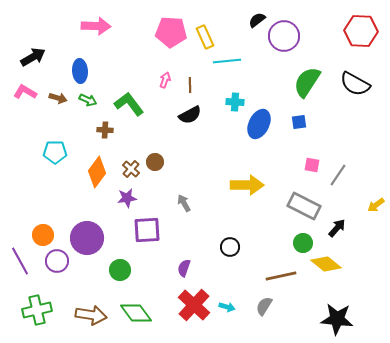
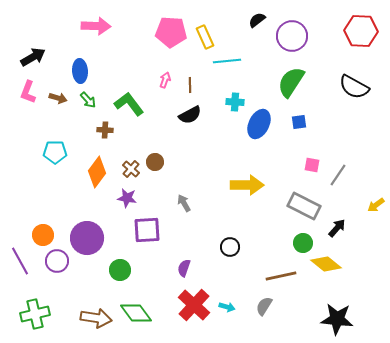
purple circle at (284, 36): moved 8 px right
green semicircle at (307, 82): moved 16 px left
black semicircle at (355, 84): moved 1 px left, 3 px down
pink L-shape at (25, 92): moved 3 px right; rotated 100 degrees counterclockwise
green arrow at (88, 100): rotated 24 degrees clockwise
purple star at (127, 198): rotated 18 degrees clockwise
green cross at (37, 310): moved 2 px left, 4 px down
brown arrow at (91, 315): moved 5 px right, 3 px down
